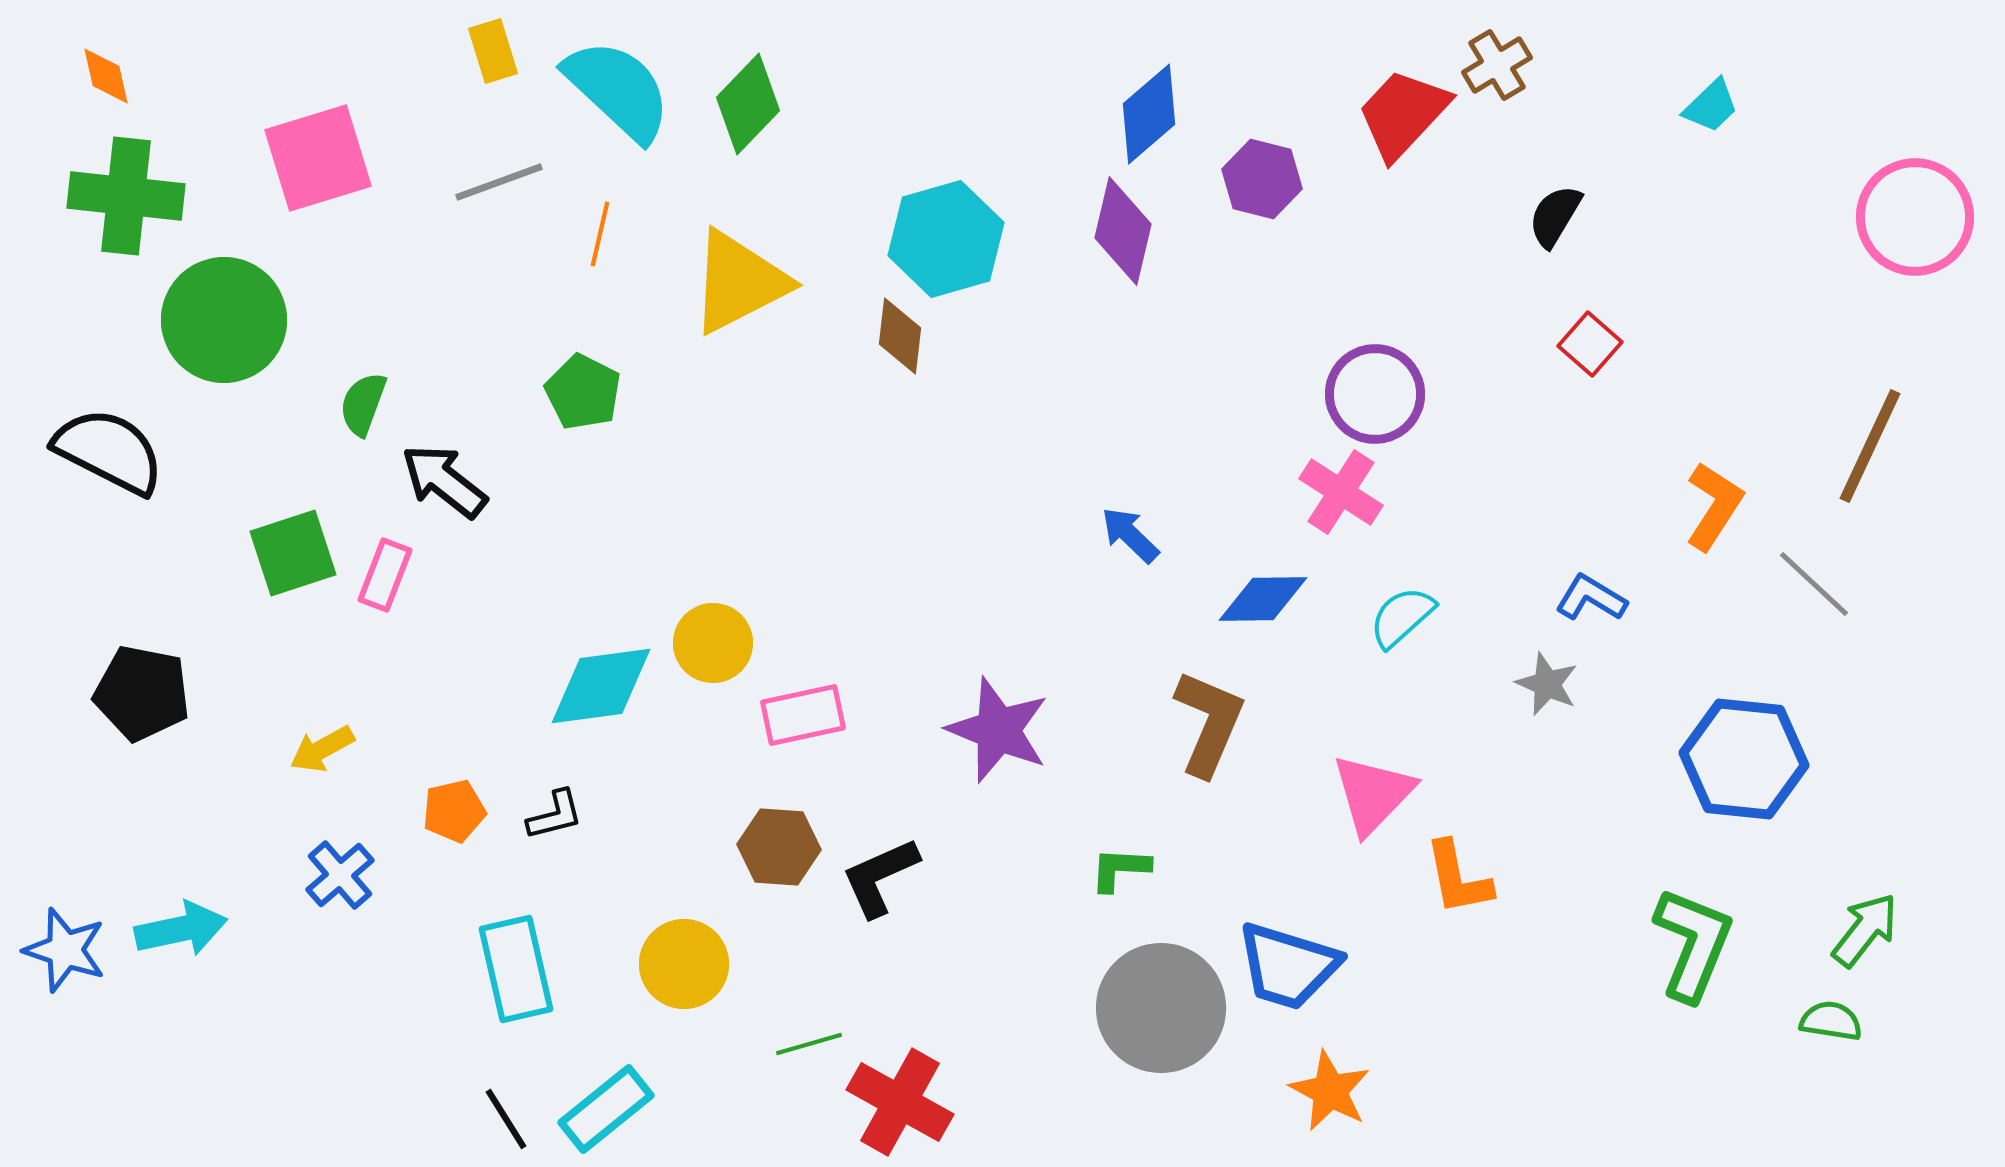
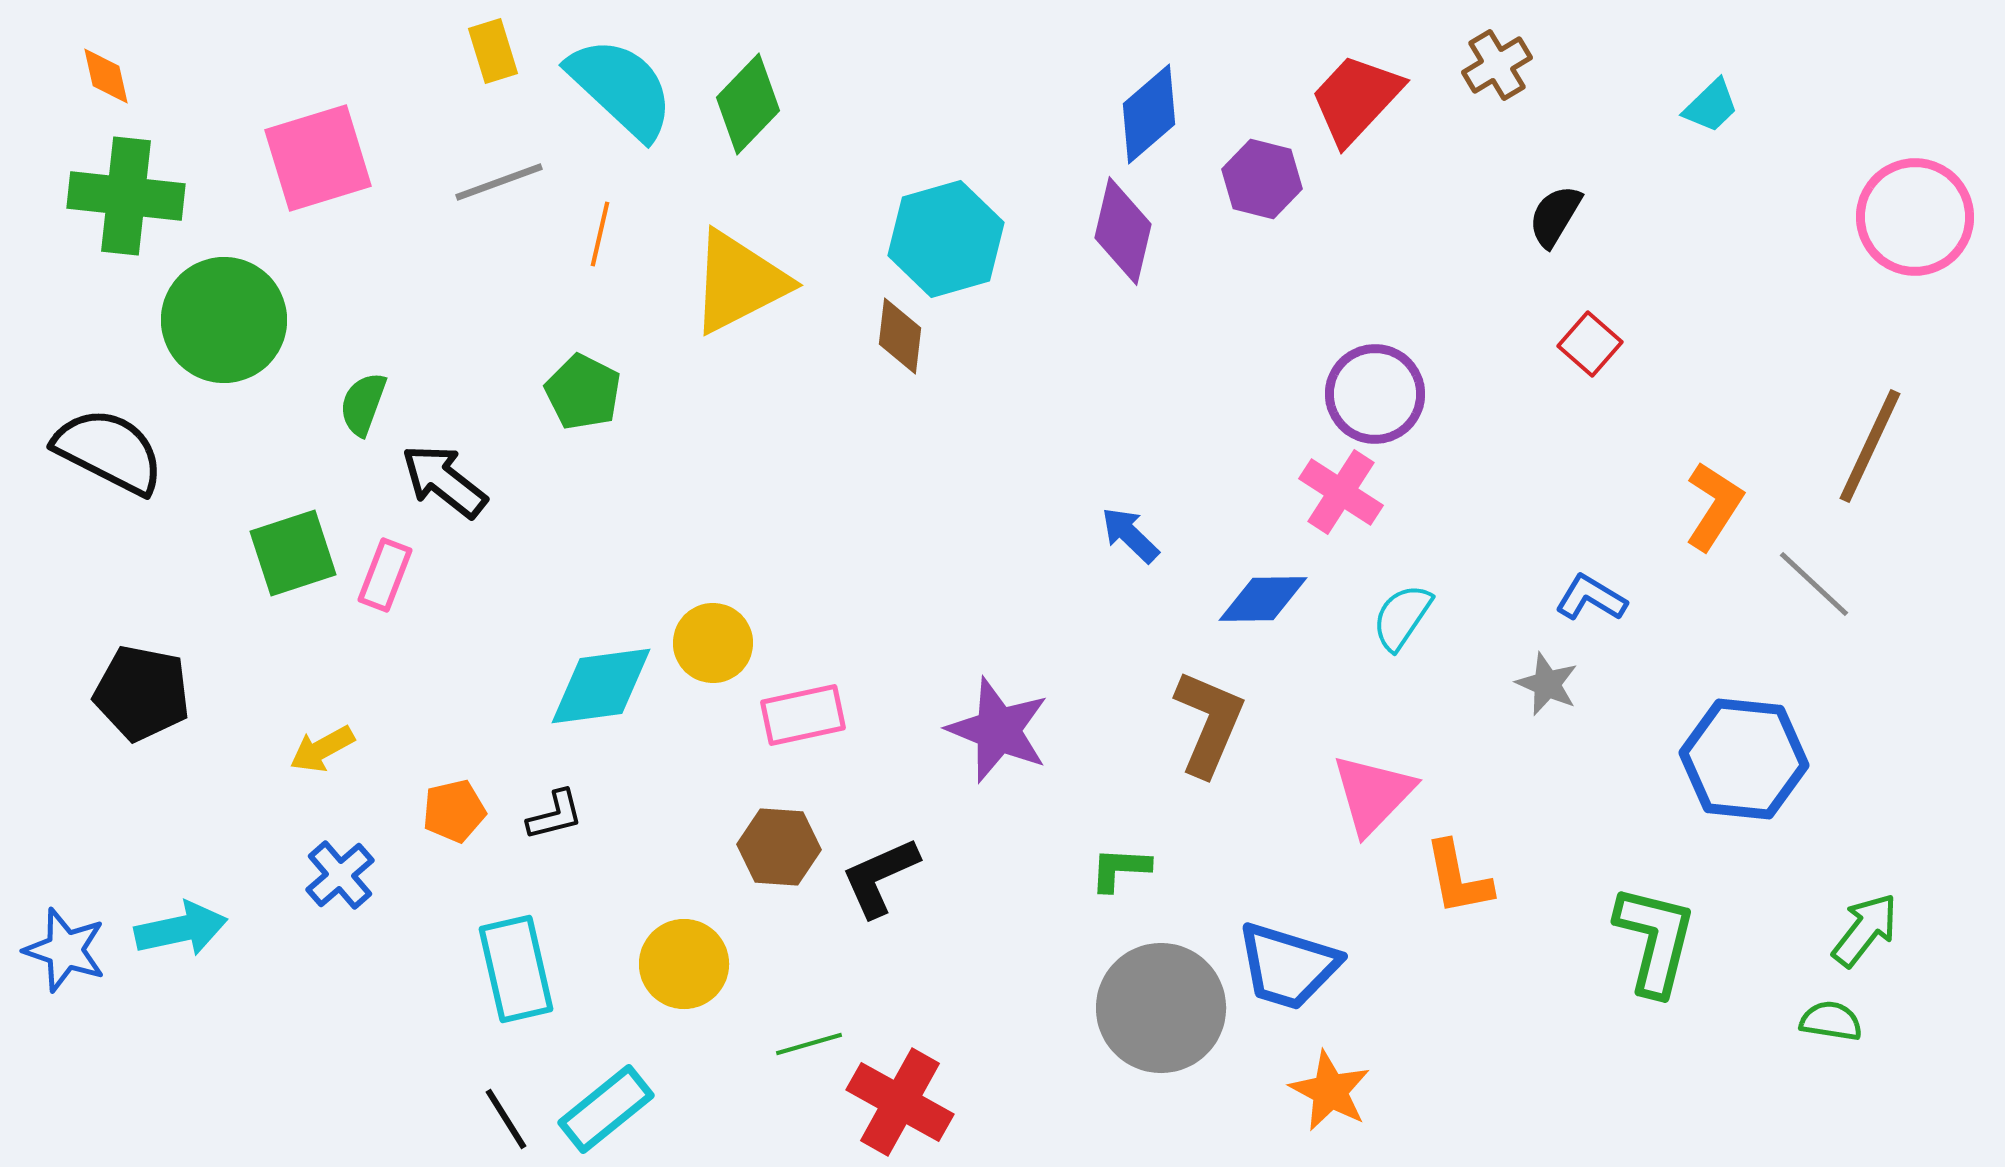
cyan semicircle at (618, 90): moved 3 px right, 2 px up
red trapezoid at (1403, 114): moved 47 px left, 15 px up
cyan semicircle at (1402, 617): rotated 14 degrees counterclockwise
green L-shape at (1693, 944): moved 38 px left, 4 px up; rotated 8 degrees counterclockwise
